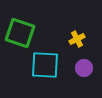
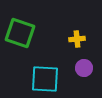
yellow cross: rotated 21 degrees clockwise
cyan square: moved 14 px down
